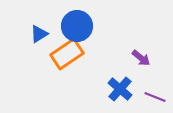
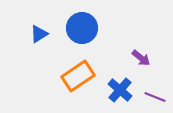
blue circle: moved 5 px right, 2 px down
orange rectangle: moved 11 px right, 22 px down
blue cross: moved 1 px down
